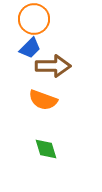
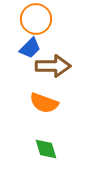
orange circle: moved 2 px right
orange semicircle: moved 1 px right, 3 px down
